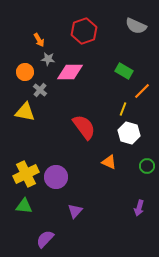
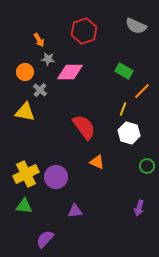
orange triangle: moved 12 px left
purple triangle: rotated 42 degrees clockwise
